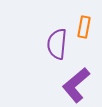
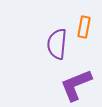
purple L-shape: rotated 18 degrees clockwise
